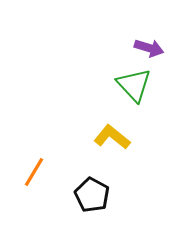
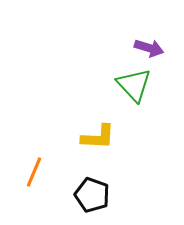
yellow L-shape: moved 14 px left; rotated 144 degrees clockwise
orange line: rotated 8 degrees counterclockwise
black pentagon: rotated 8 degrees counterclockwise
